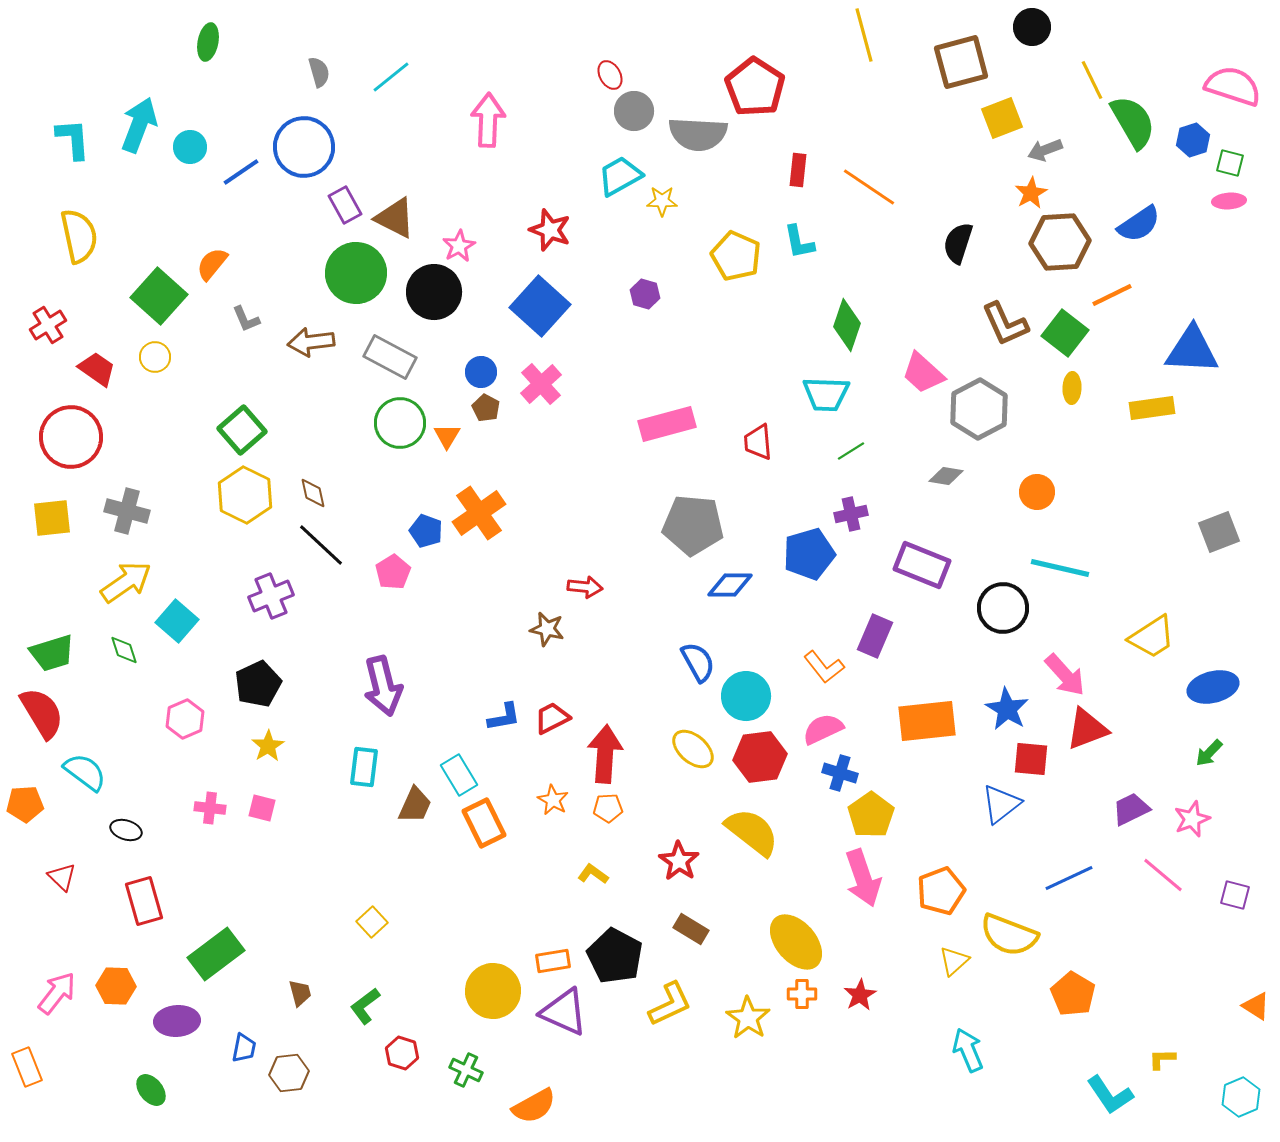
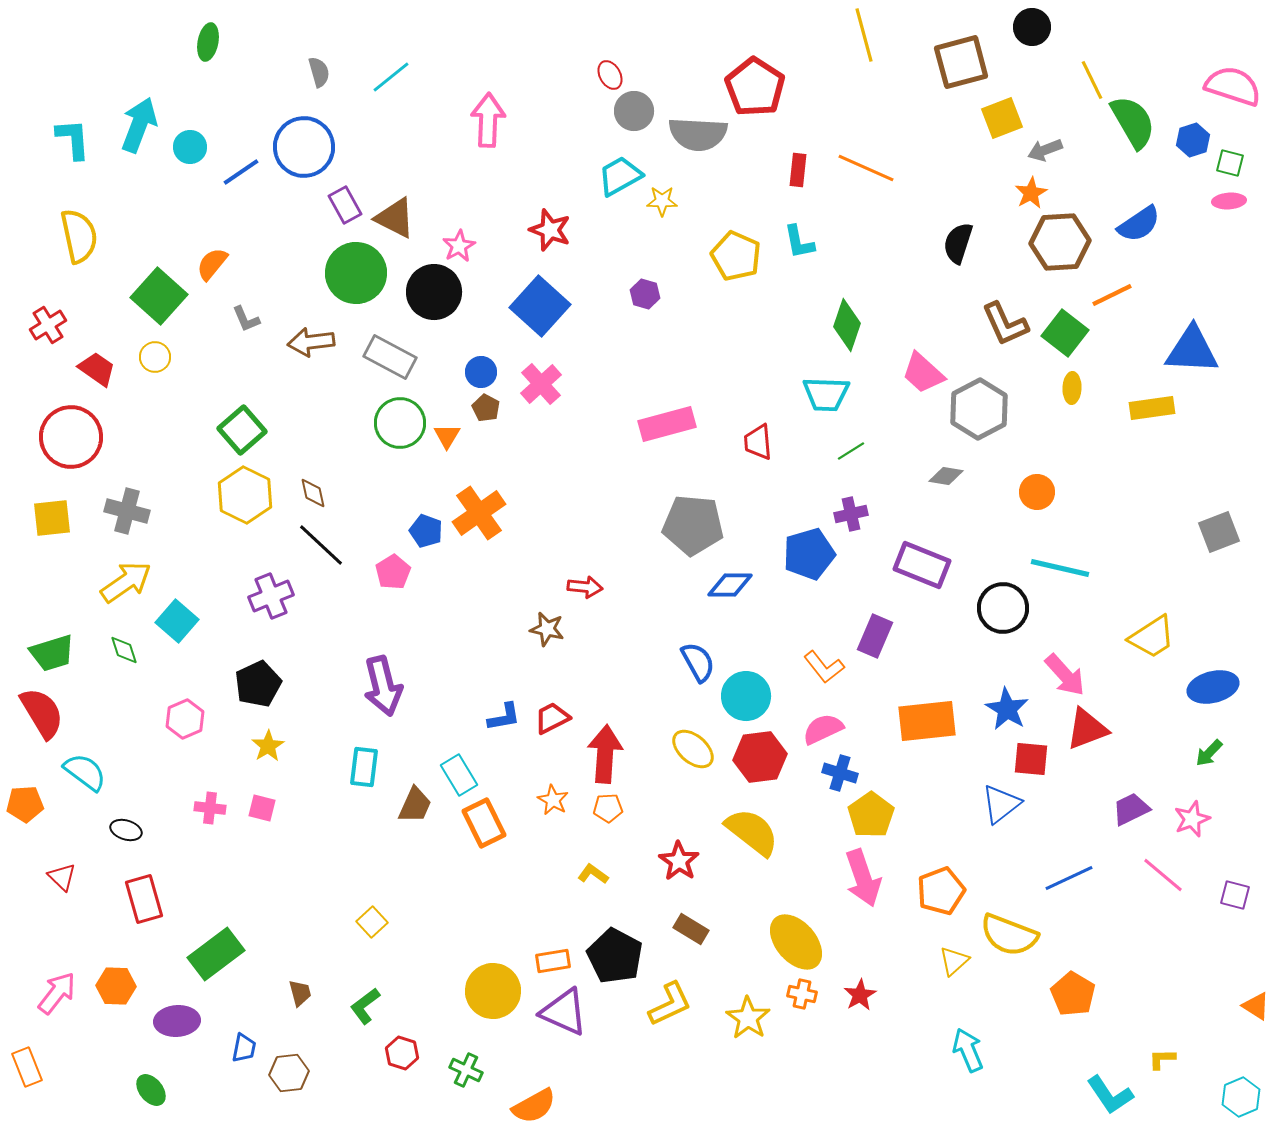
orange line at (869, 187): moved 3 px left, 19 px up; rotated 10 degrees counterclockwise
red rectangle at (144, 901): moved 2 px up
orange cross at (802, 994): rotated 12 degrees clockwise
